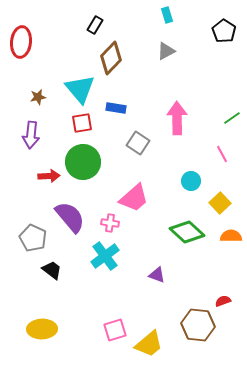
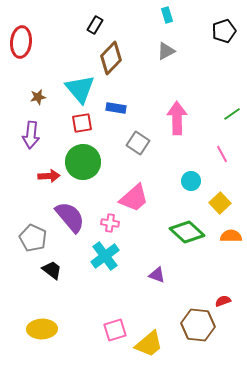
black pentagon: rotated 20 degrees clockwise
green line: moved 4 px up
